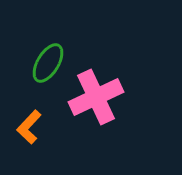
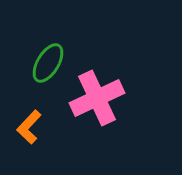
pink cross: moved 1 px right, 1 px down
